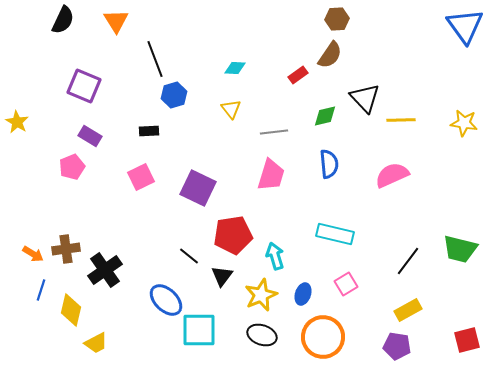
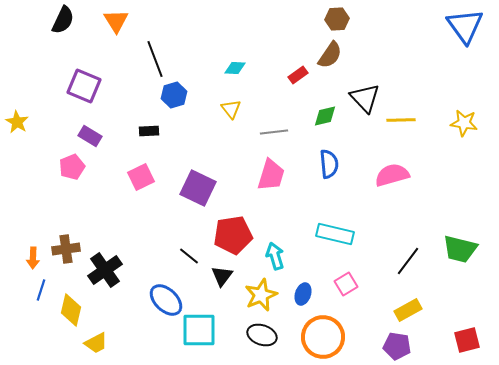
pink semicircle at (392, 175): rotated 8 degrees clockwise
orange arrow at (33, 254): moved 4 px down; rotated 60 degrees clockwise
